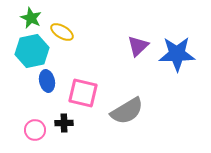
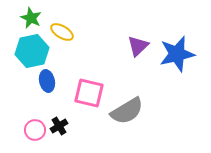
blue star: rotated 12 degrees counterclockwise
pink square: moved 6 px right
black cross: moved 5 px left, 3 px down; rotated 30 degrees counterclockwise
